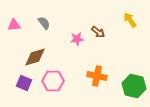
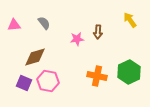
brown arrow: rotated 56 degrees clockwise
pink hexagon: moved 5 px left; rotated 10 degrees clockwise
green hexagon: moved 5 px left, 14 px up; rotated 20 degrees clockwise
